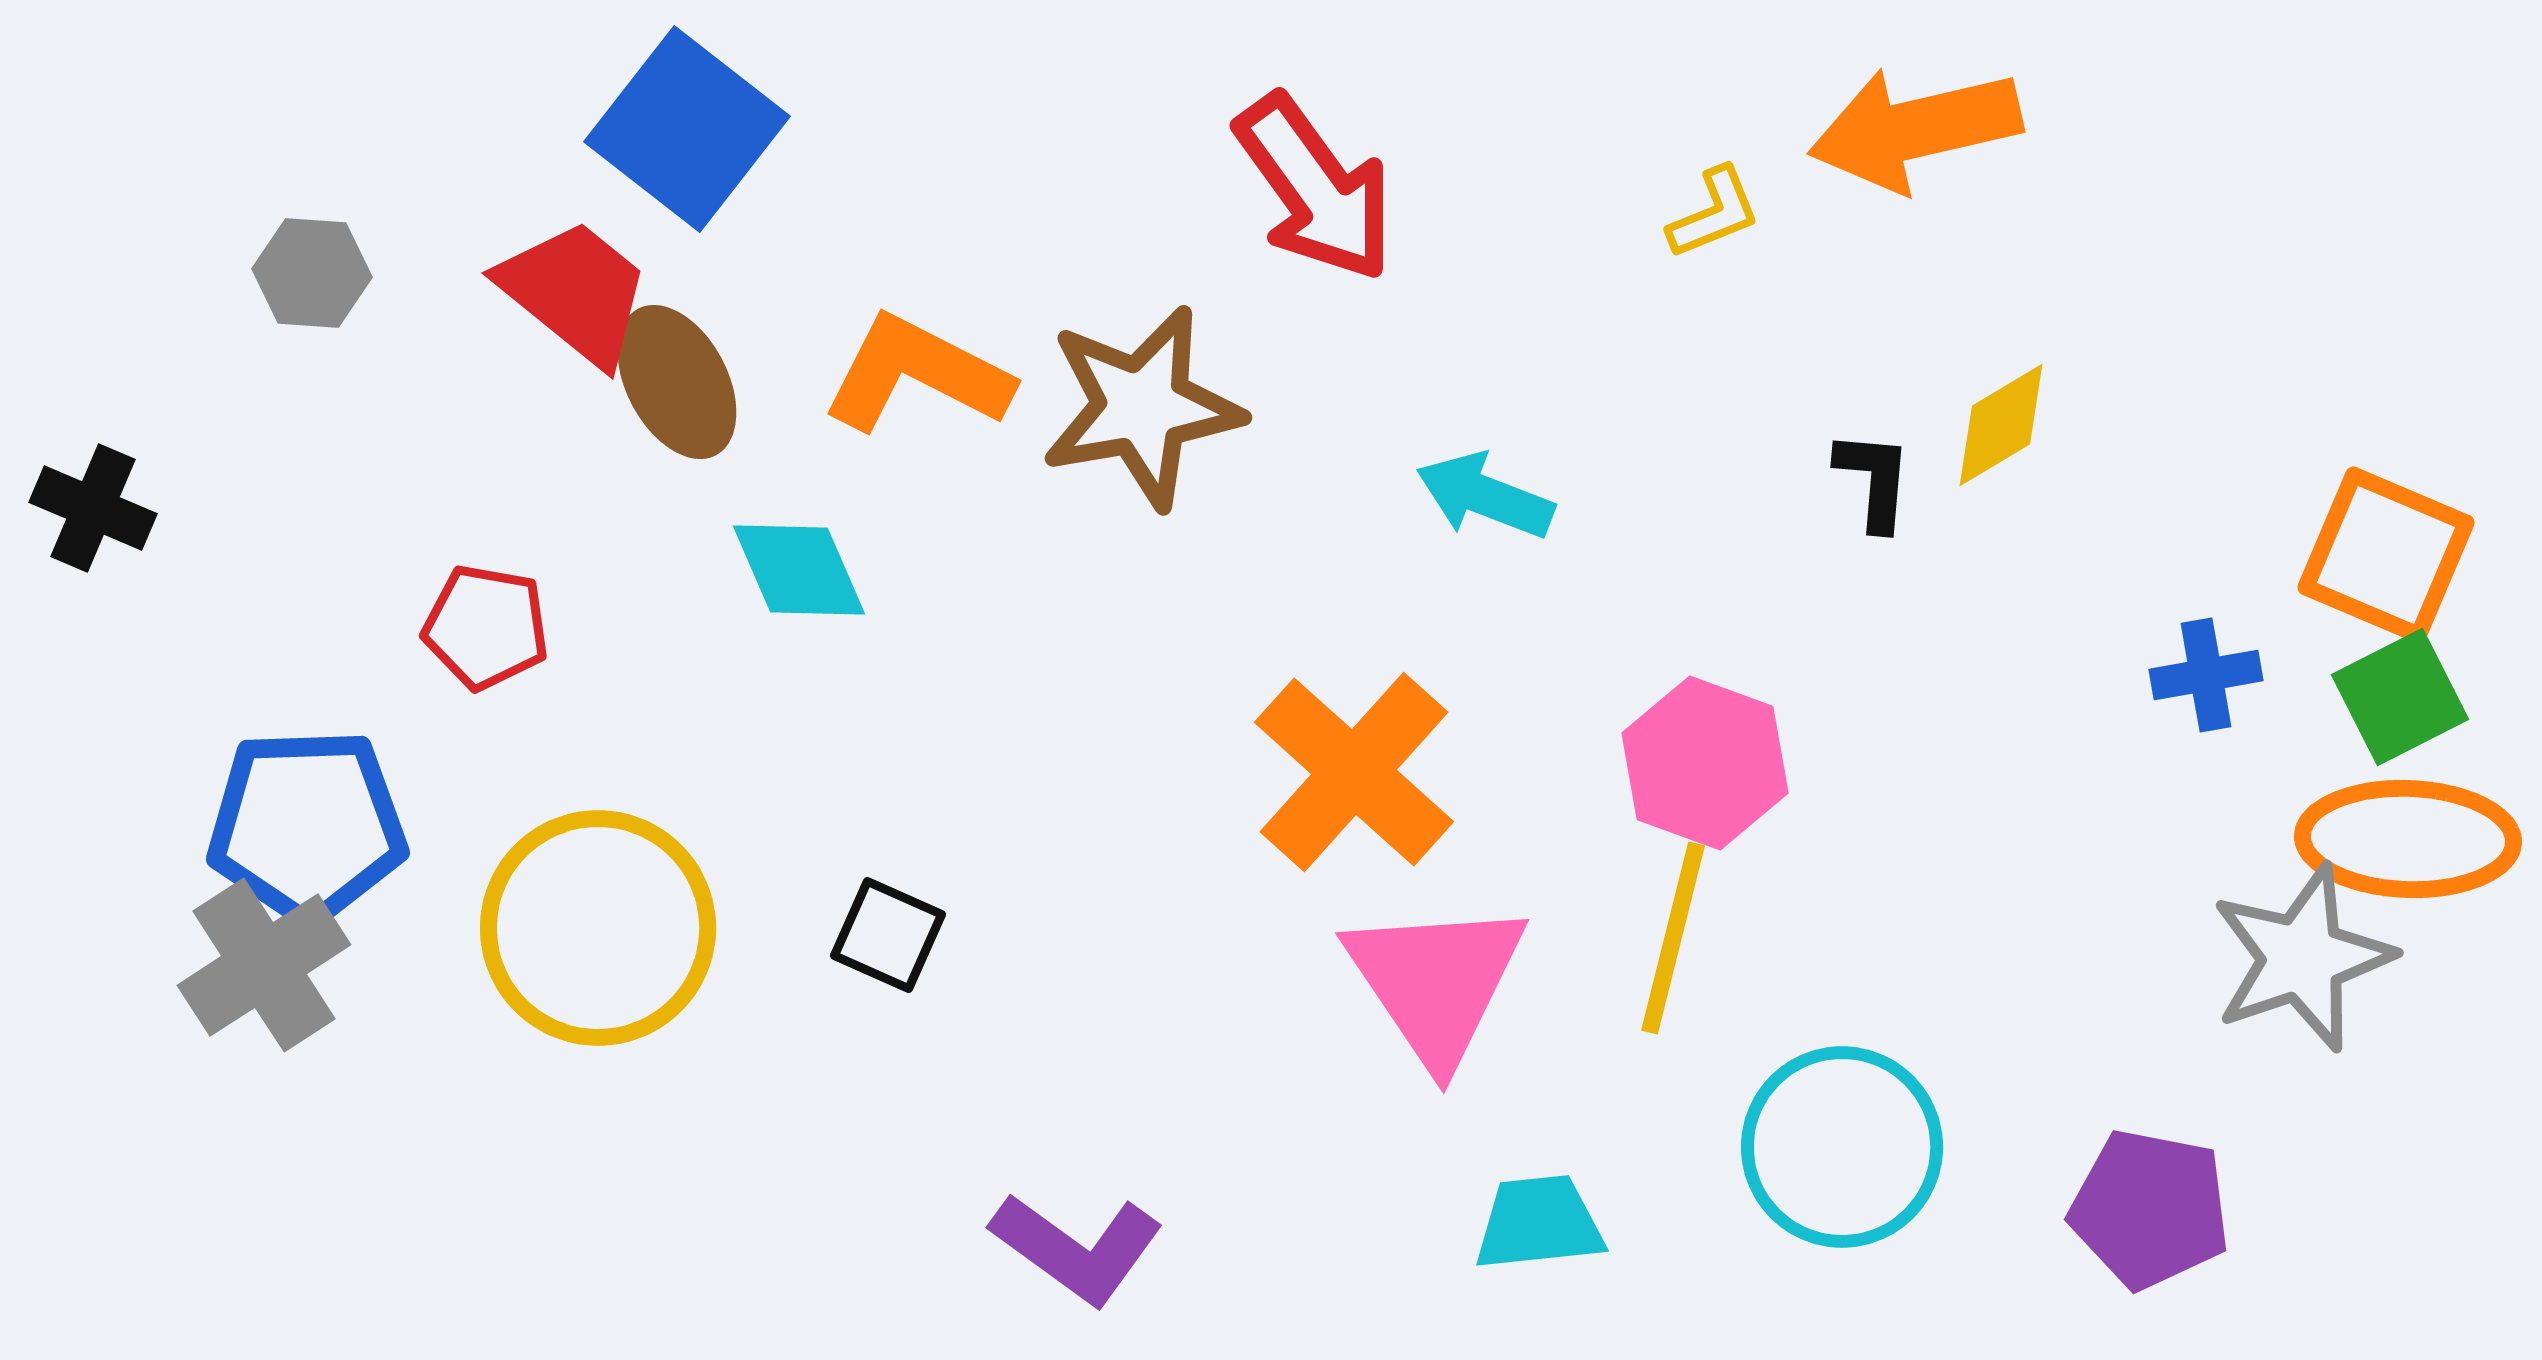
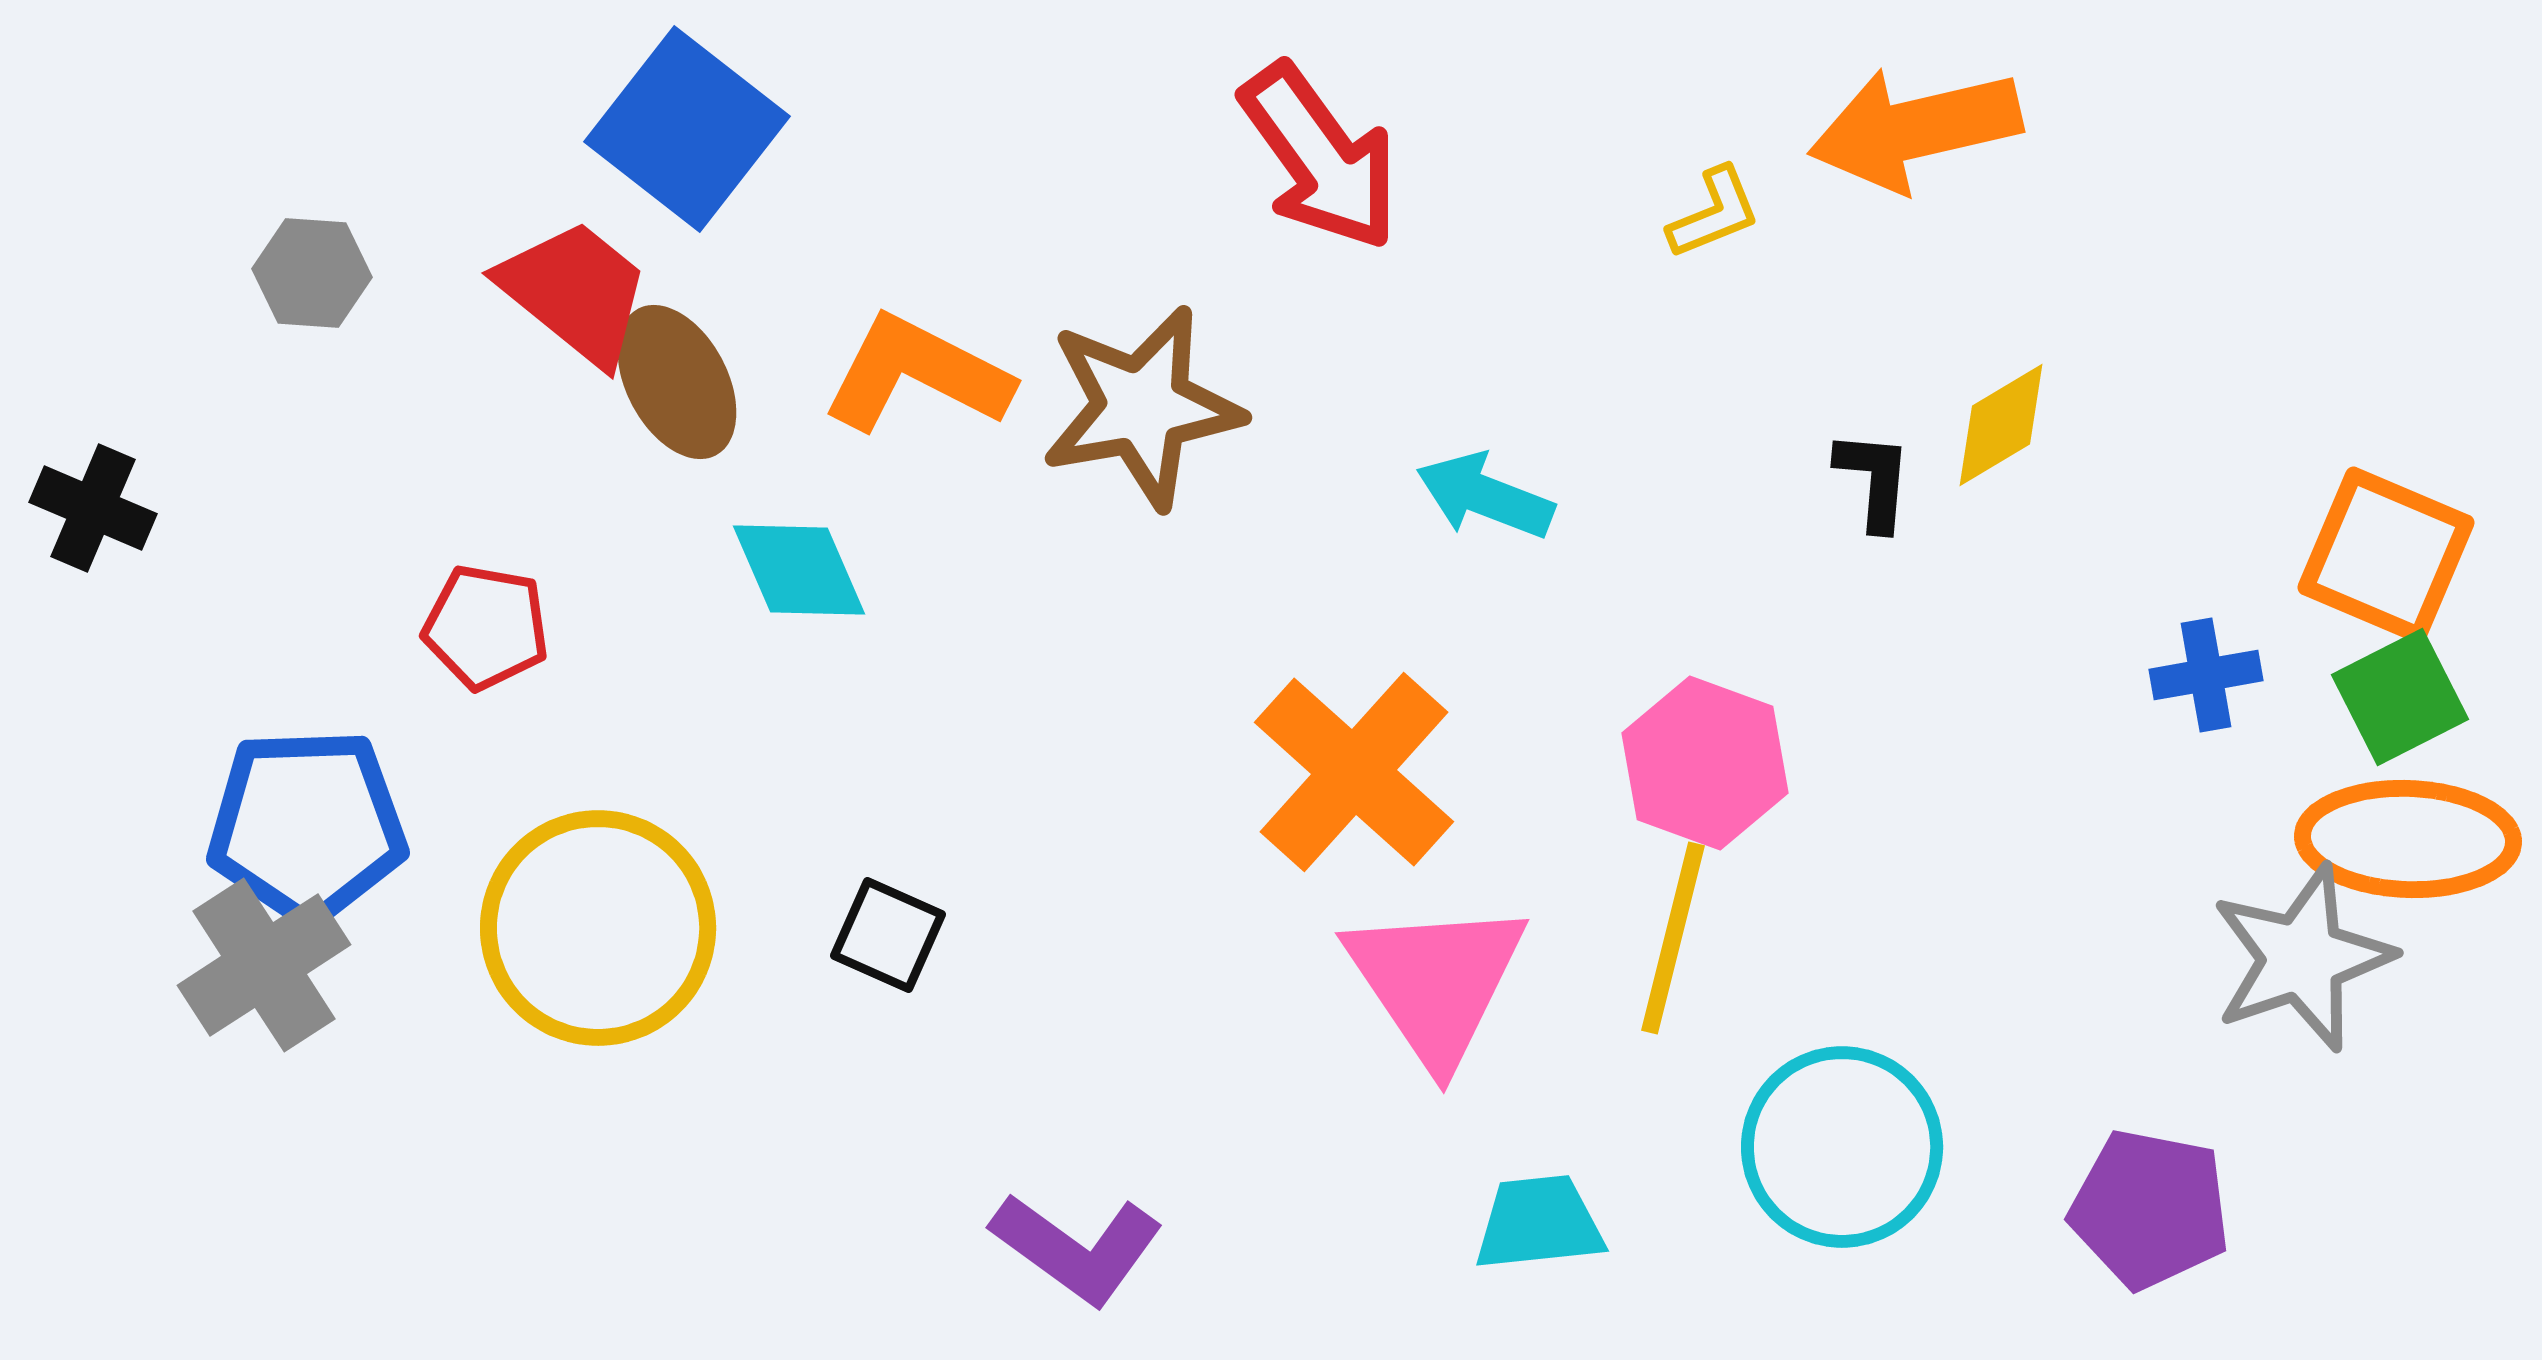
red arrow: moved 5 px right, 31 px up
